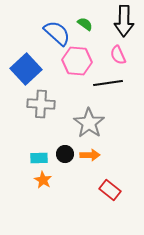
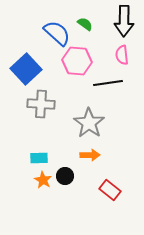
pink semicircle: moved 4 px right; rotated 18 degrees clockwise
black circle: moved 22 px down
